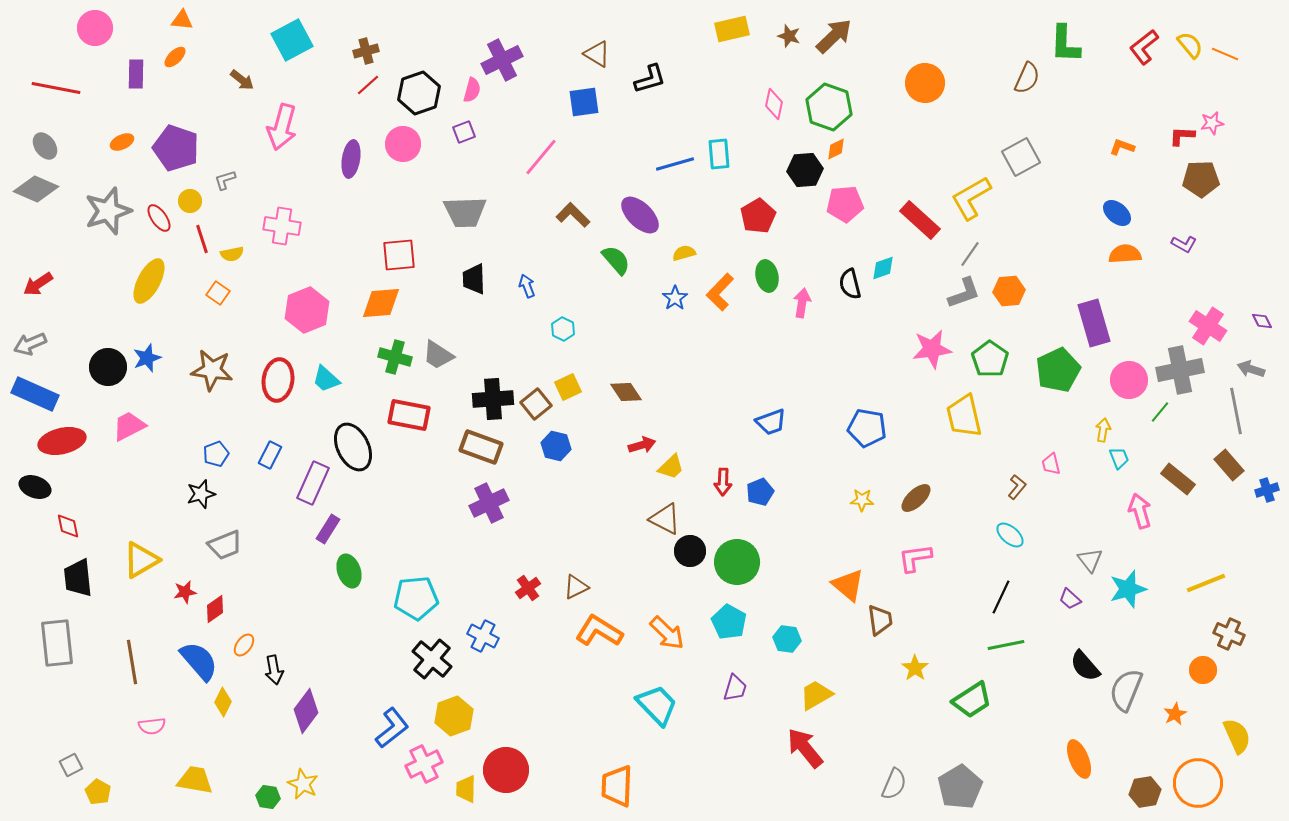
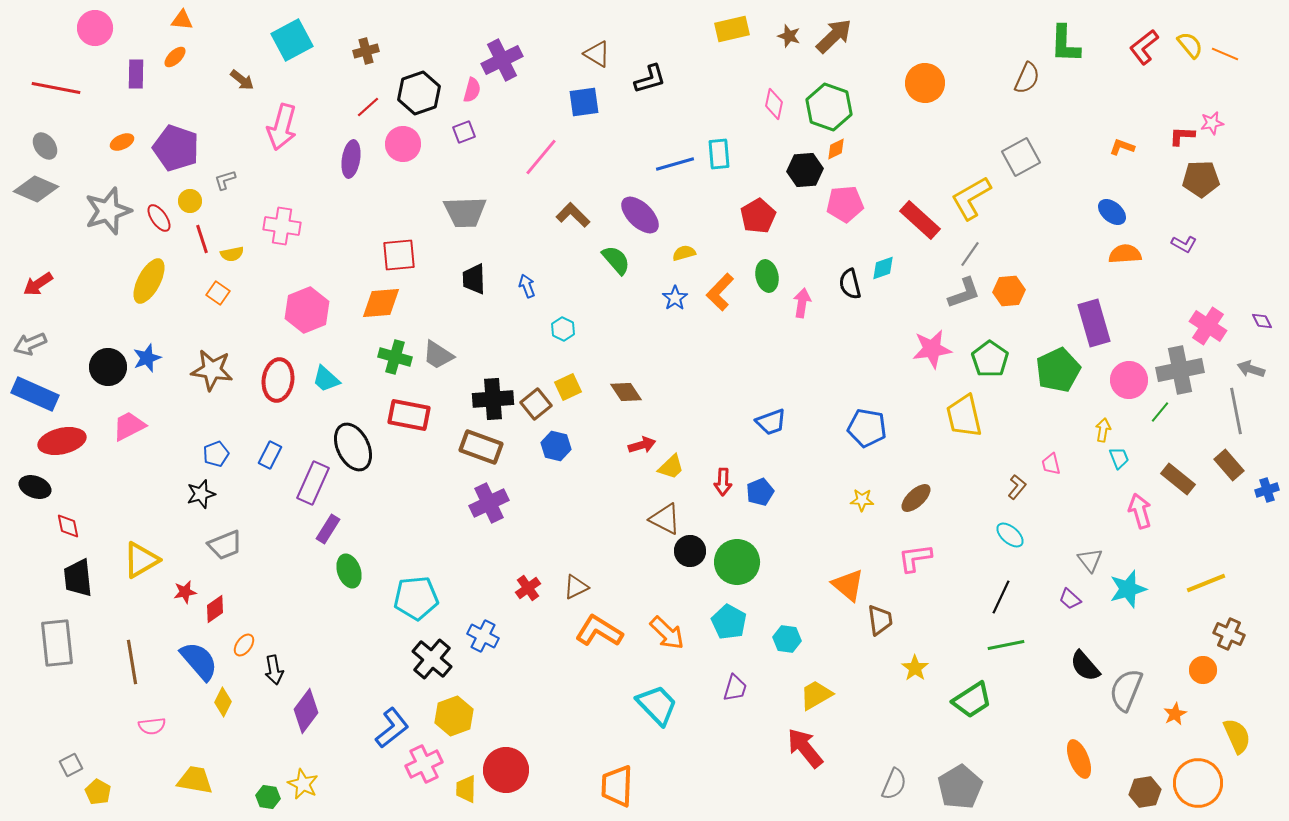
red line at (368, 85): moved 22 px down
blue ellipse at (1117, 213): moved 5 px left, 1 px up
